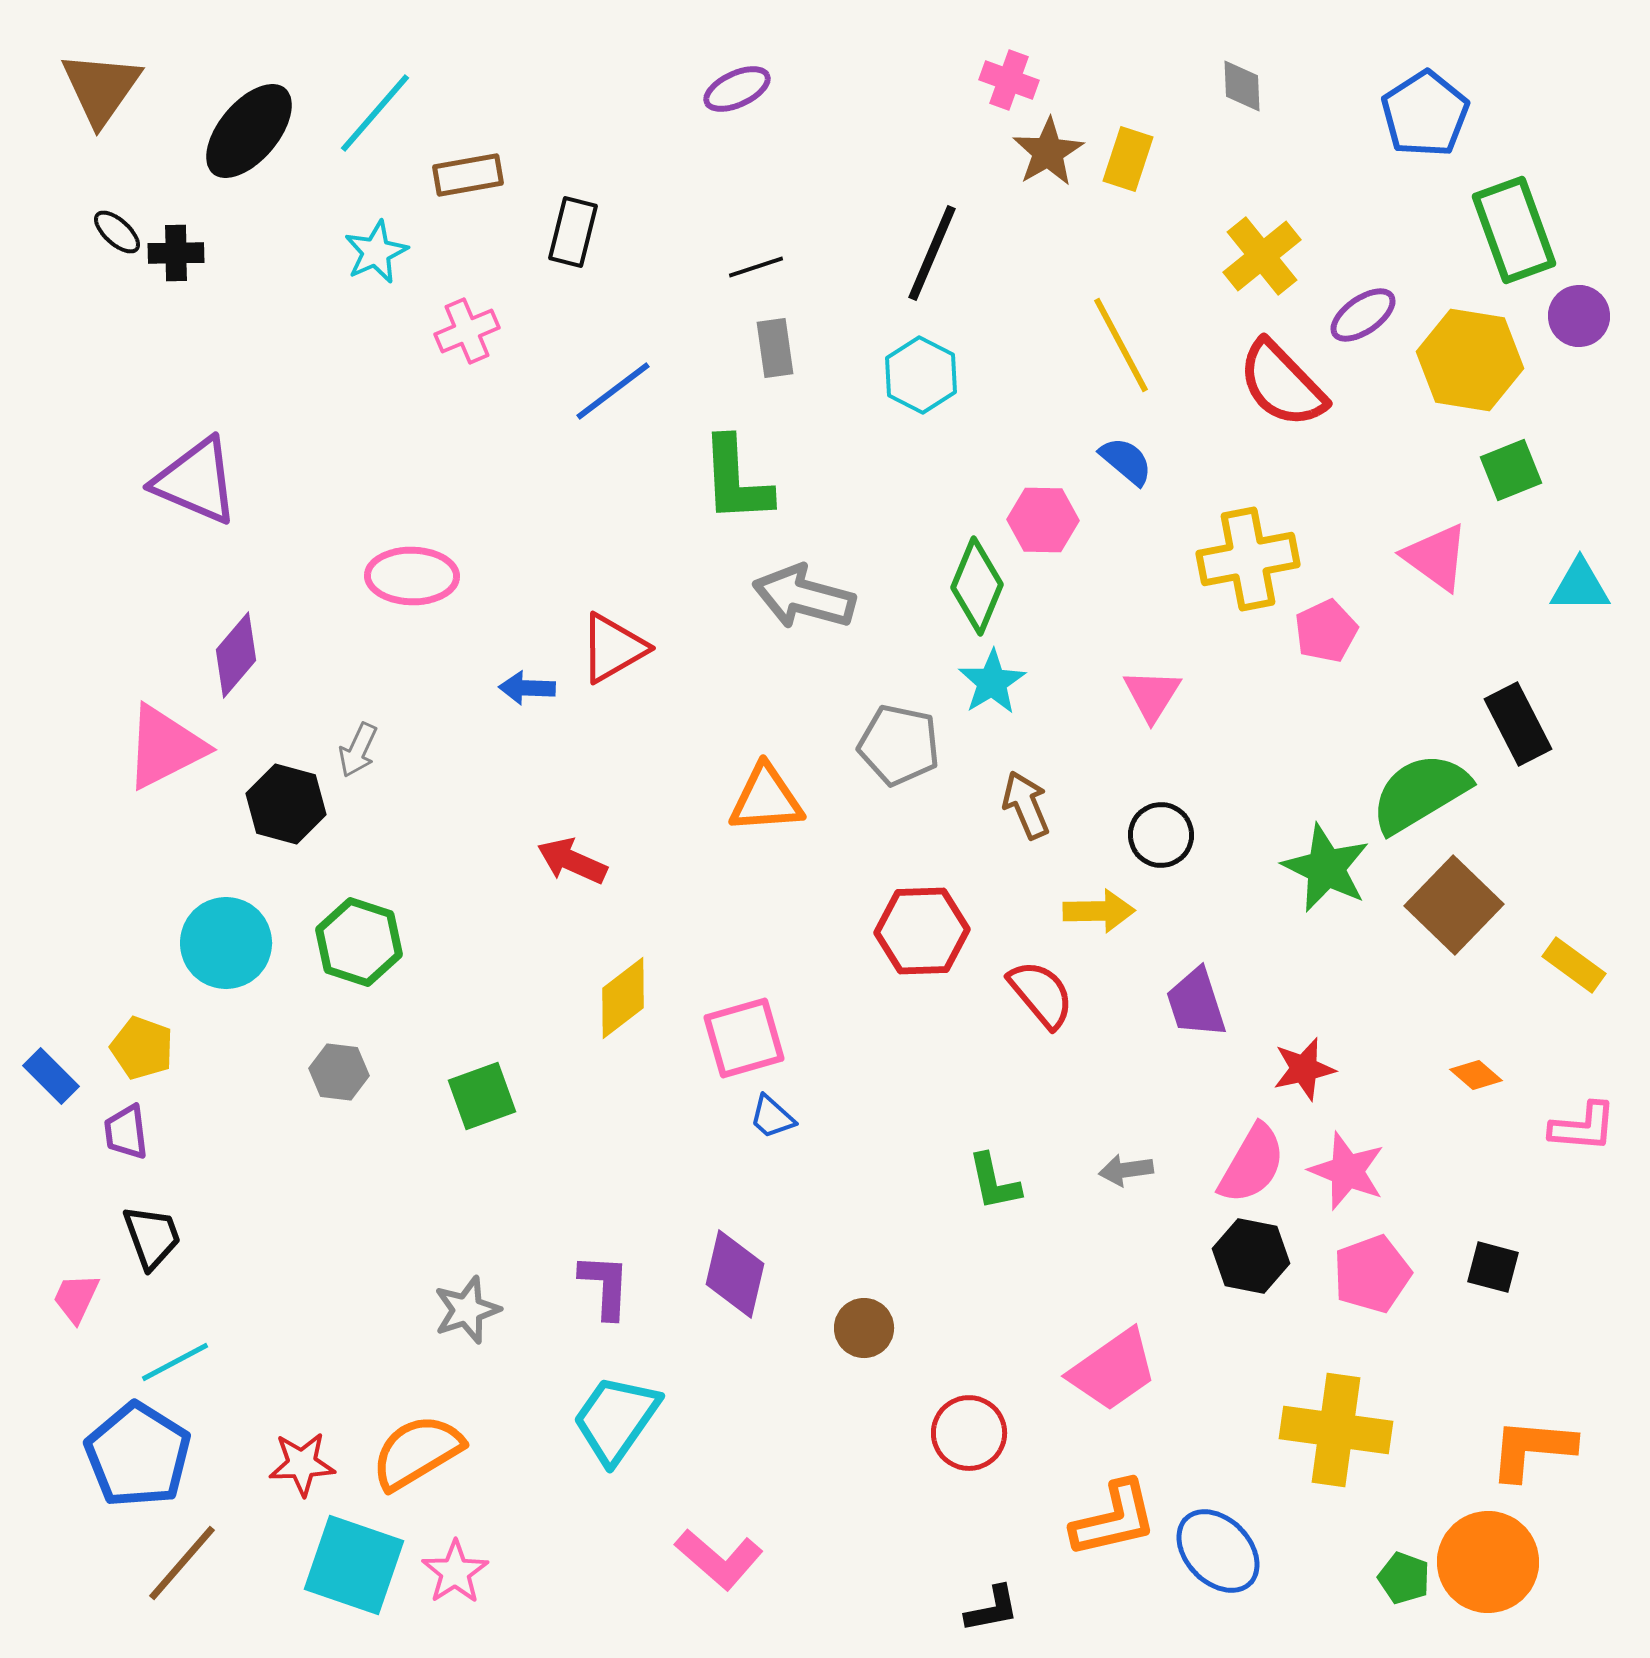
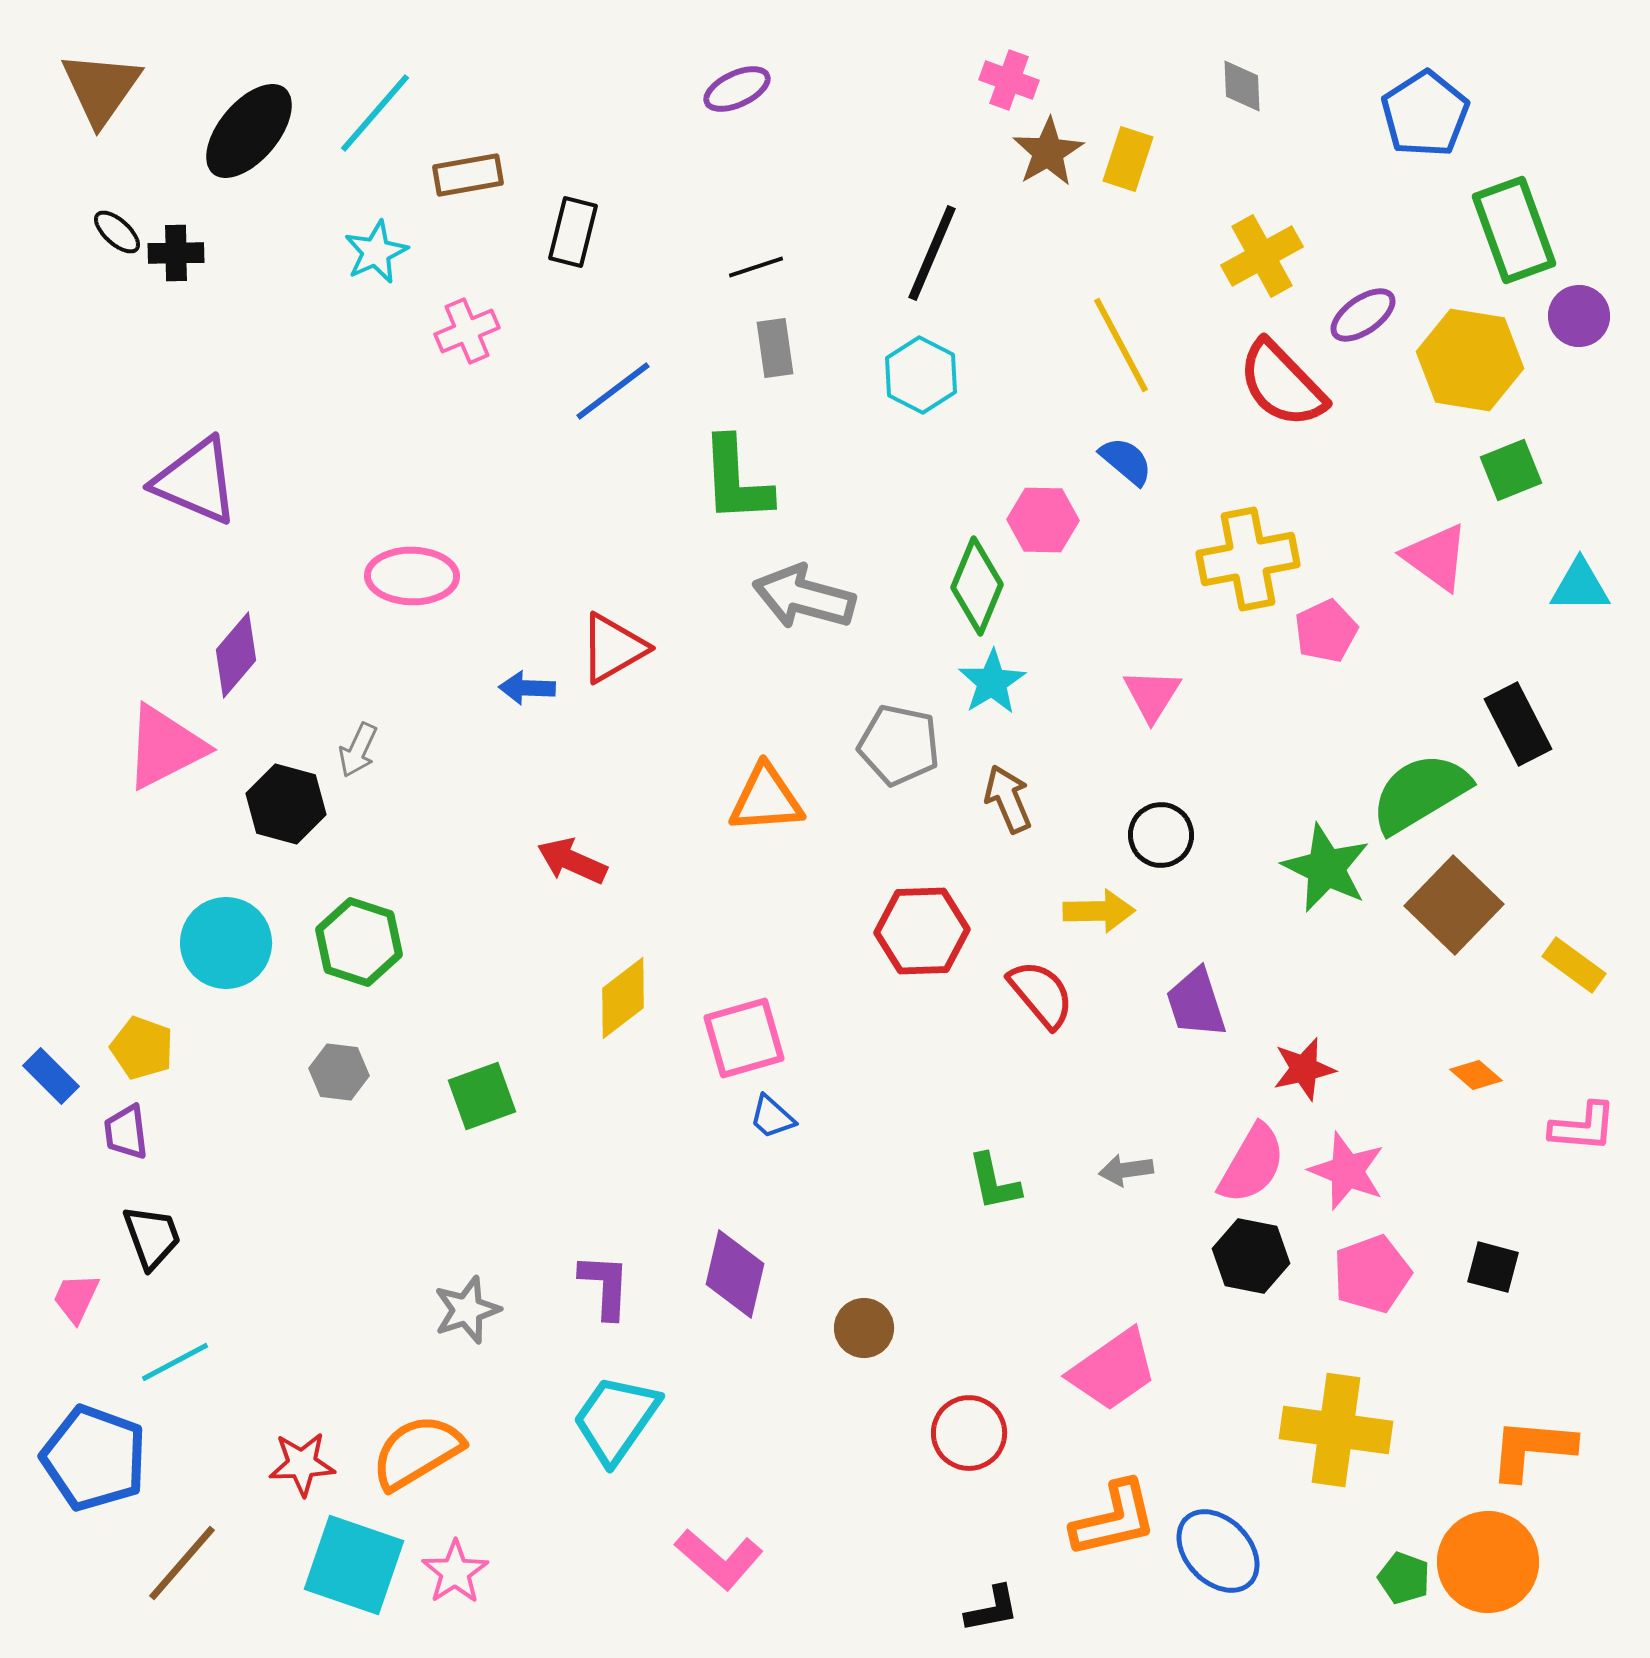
yellow cross at (1262, 256): rotated 10 degrees clockwise
brown arrow at (1026, 805): moved 18 px left, 6 px up
blue pentagon at (138, 1455): moved 44 px left, 3 px down; rotated 12 degrees counterclockwise
